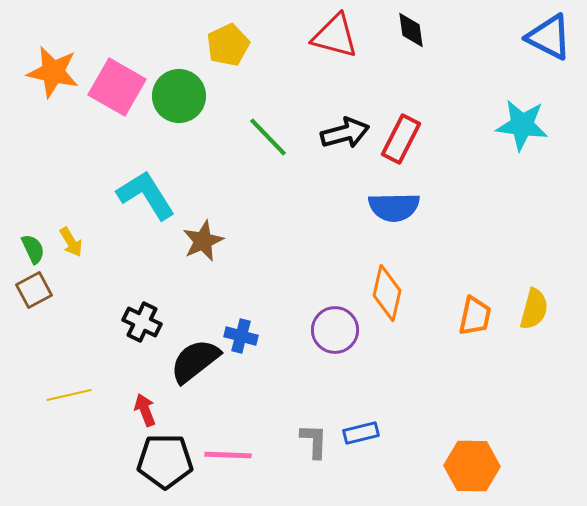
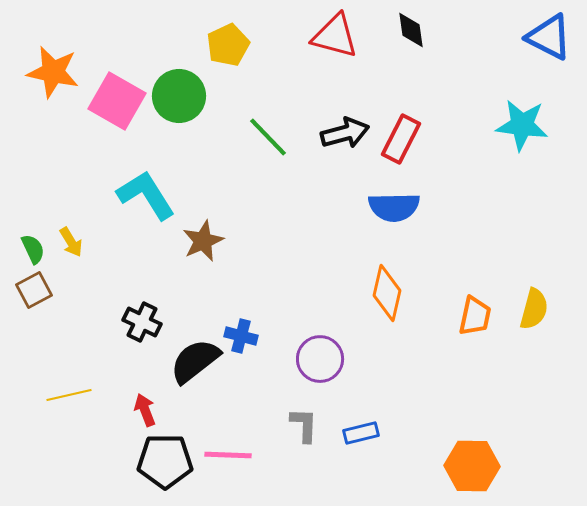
pink square: moved 14 px down
purple circle: moved 15 px left, 29 px down
gray L-shape: moved 10 px left, 16 px up
